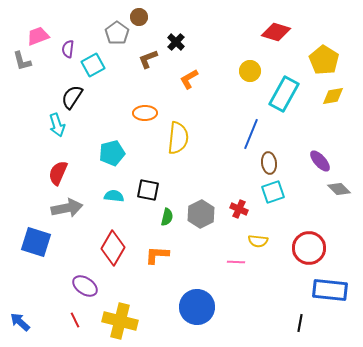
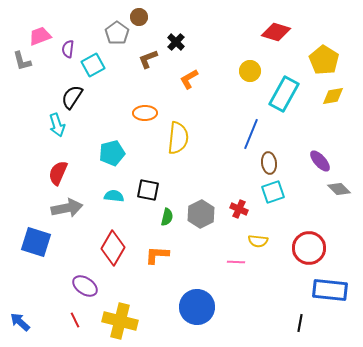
pink trapezoid at (38, 36): moved 2 px right
